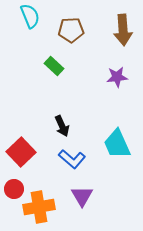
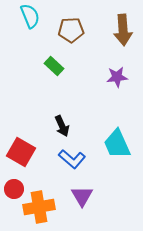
red square: rotated 16 degrees counterclockwise
